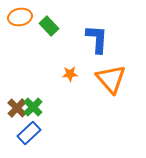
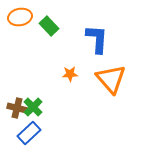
brown cross: rotated 30 degrees counterclockwise
